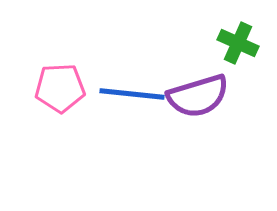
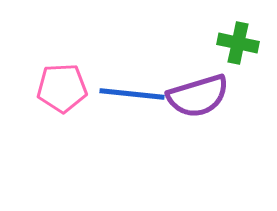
green cross: rotated 12 degrees counterclockwise
pink pentagon: moved 2 px right
